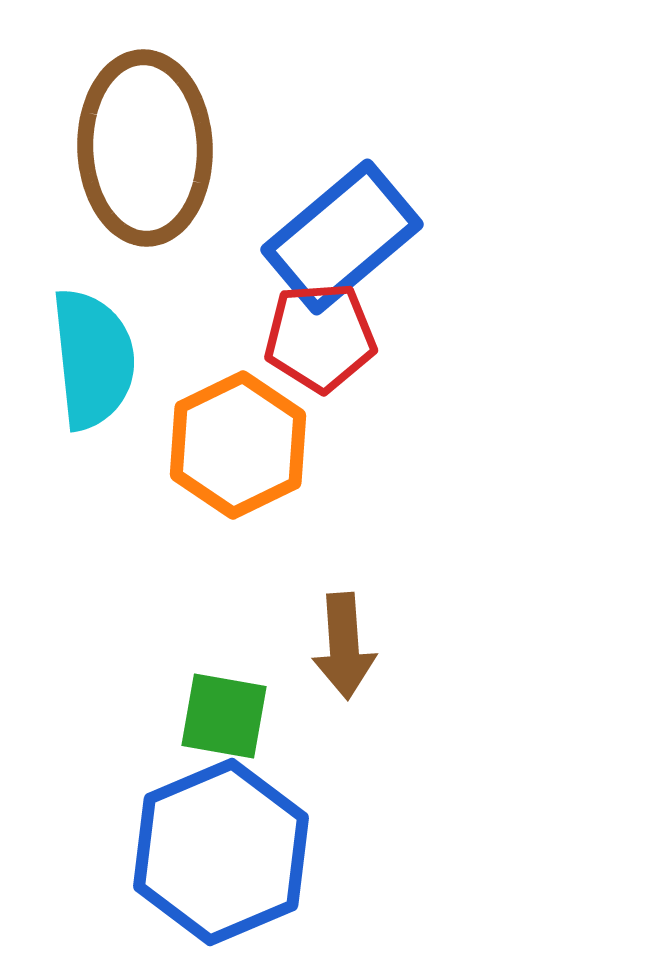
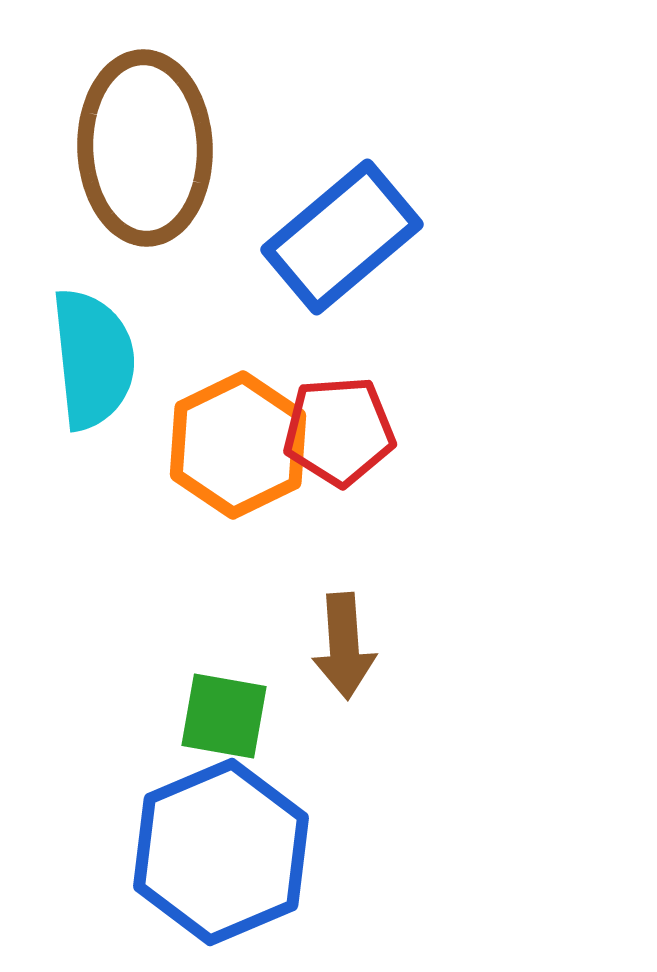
red pentagon: moved 19 px right, 94 px down
